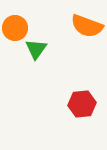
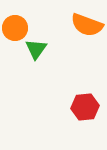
orange semicircle: moved 1 px up
red hexagon: moved 3 px right, 3 px down
